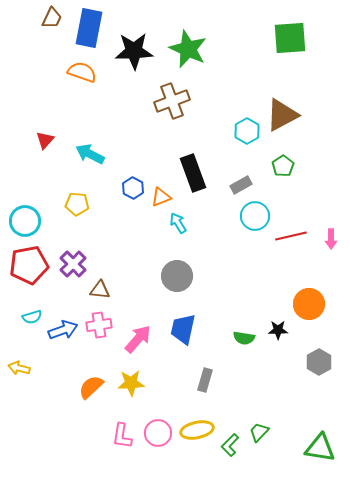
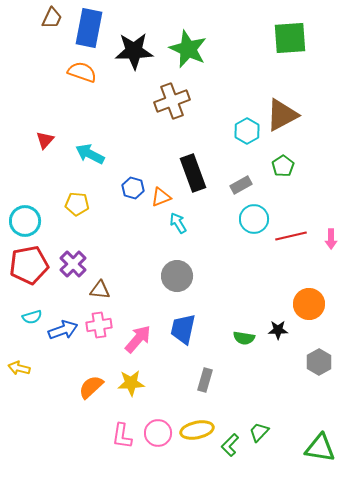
blue hexagon at (133, 188): rotated 10 degrees counterclockwise
cyan circle at (255, 216): moved 1 px left, 3 px down
